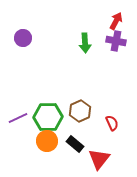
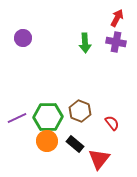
red arrow: moved 1 px right, 3 px up
purple cross: moved 1 px down
brown hexagon: rotated 15 degrees counterclockwise
purple line: moved 1 px left
red semicircle: rotated 14 degrees counterclockwise
